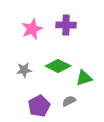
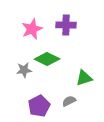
green diamond: moved 11 px left, 7 px up
